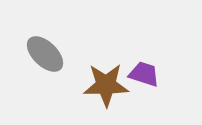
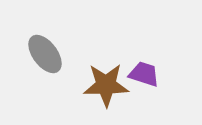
gray ellipse: rotated 9 degrees clockwise
